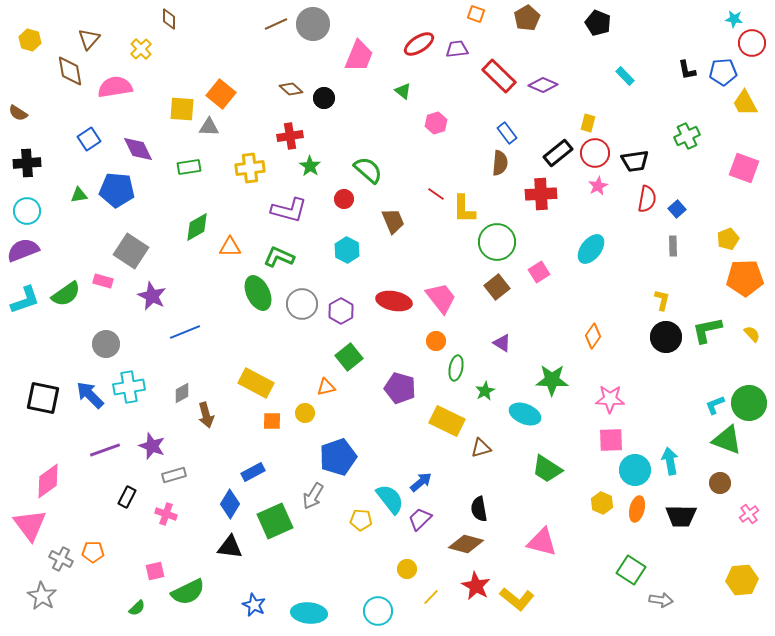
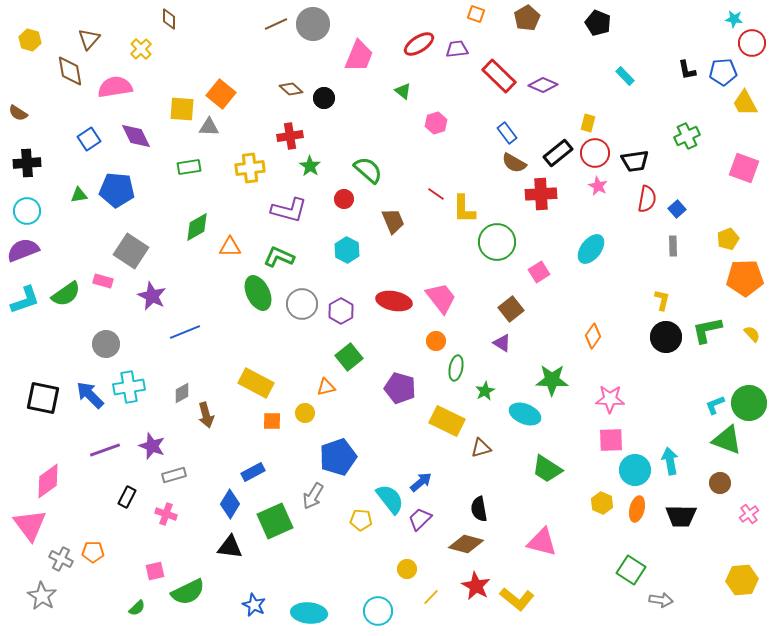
purple diamond at (138, 149): moved 2 px left, 13 px up
brown semicircle at (500, 163): moved 14 px right; rotated 115 degrees clockwise
pink star at (598, 186): rotated 18 degrees counterclockwise
brown square at (497, 287): moved 14 px right, 22 px down
